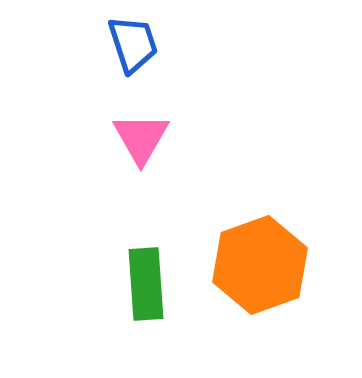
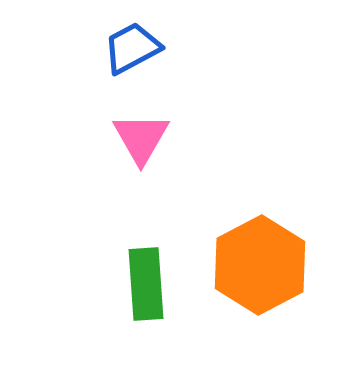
blue trapezoid: moved 1 px left, 4 px down; rotated 100 degrees counterclockwise
orange hexagon: rotated 8 degrees counterclockwise
